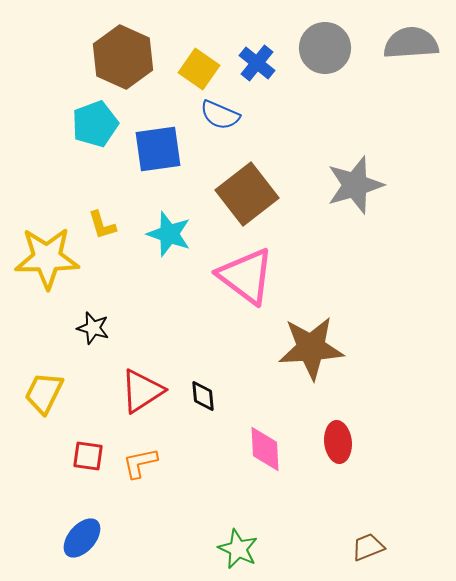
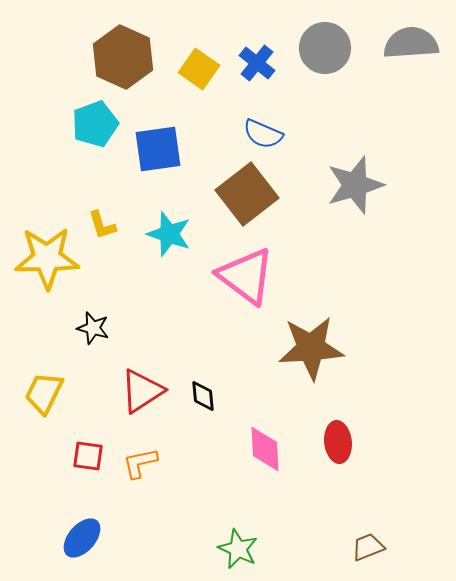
blue semicircle: moved 43 px right, 19 px down
